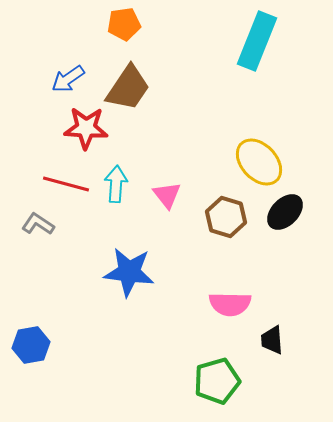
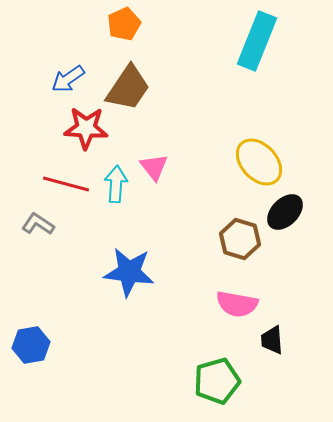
orange pentagon: rotated 16 degrees counterclockwise
pink triangle: moved 13 px left, 28 px up
brown hexagon: moved 14 px right, 22 px down
pink semicircle: moved 7 px right; rotated 9 degrees clockwise
